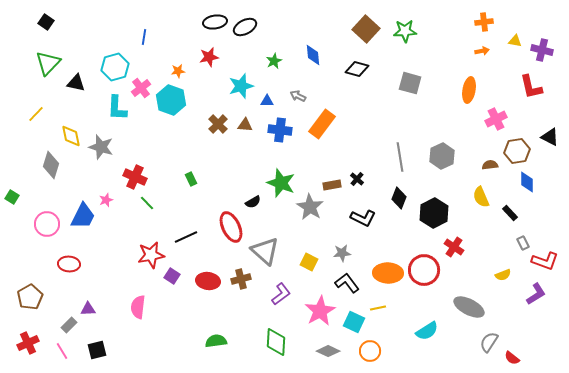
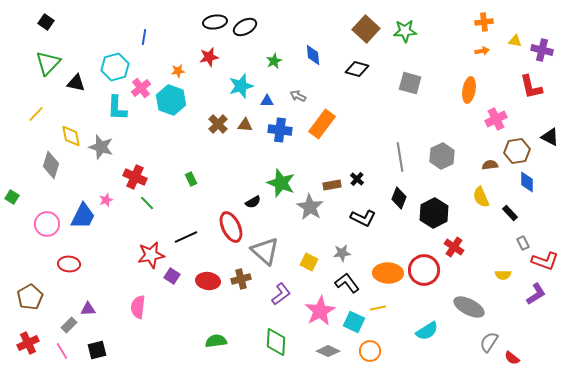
yellow semicircle at (503, 275): rotated 21 degrees clockwise
